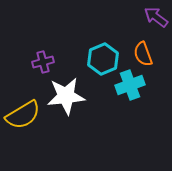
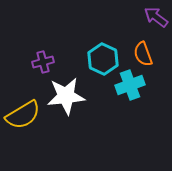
cyan hexagon: rotated 12 degrees counterclockwise
